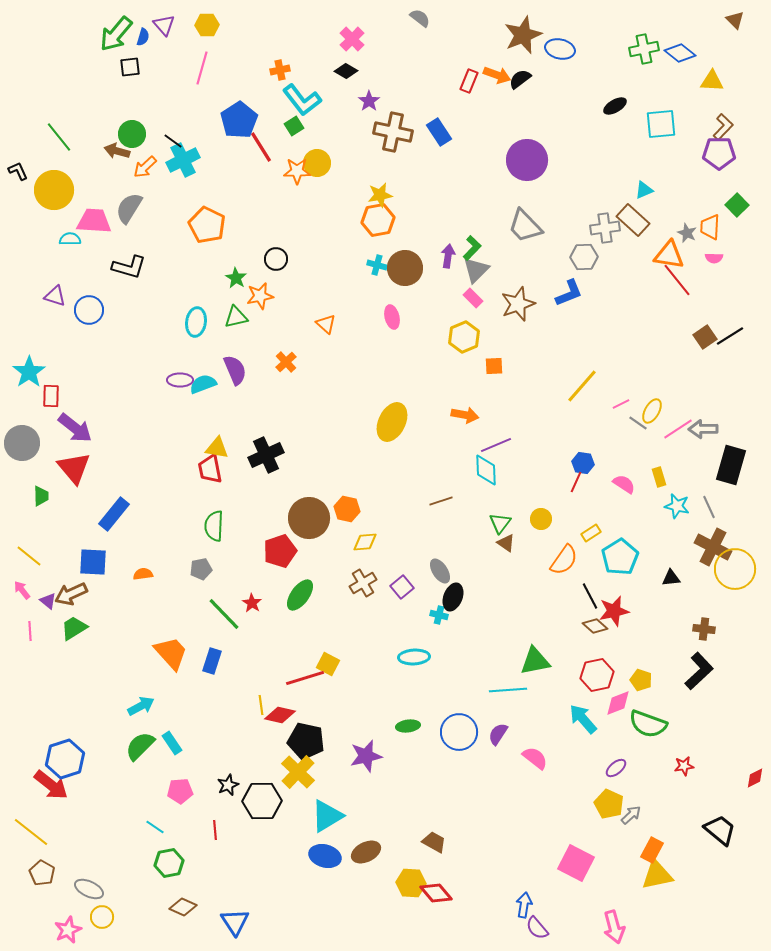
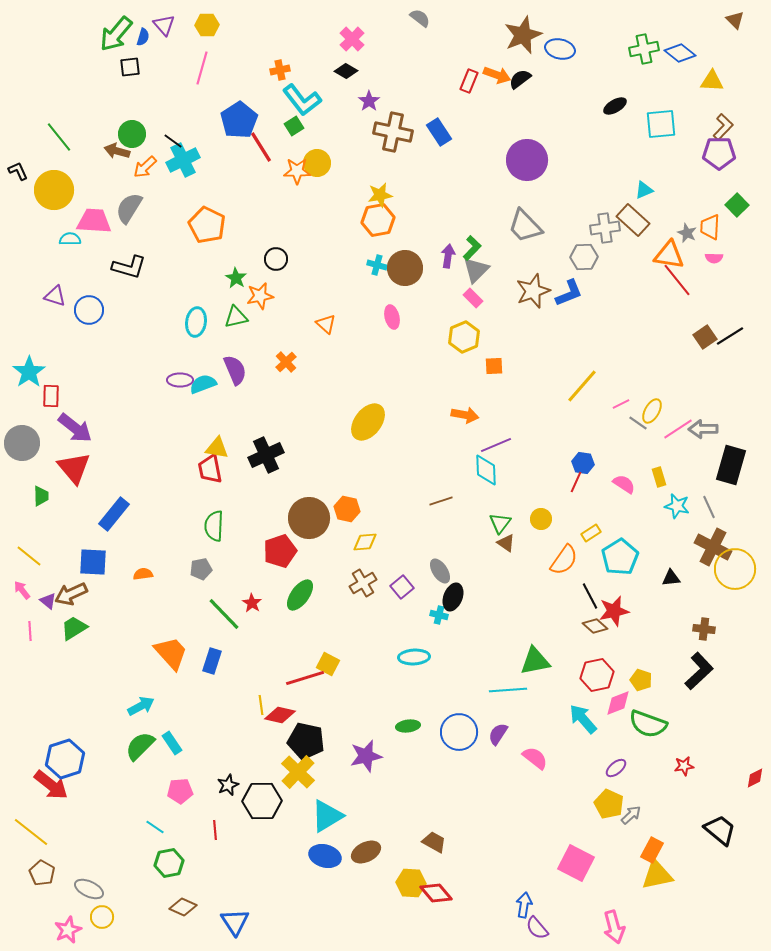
brown star at (518, 304): moved 15 px right, 13 px up
yellow ellipse at (392, 422): moved 24 px left; rotated 12 degrees clockwise
